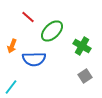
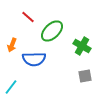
orange arrow: moved 1 px up
gray square: rotated 24 degrees clockwise
